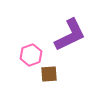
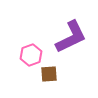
purple L-shape: moved 1 px right, 2 px down
